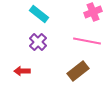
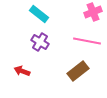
purple cross: moved 2 px right; rotated 12 degrees counterclockwise
red arrow: rotated 21 degrees clockwise
